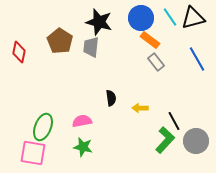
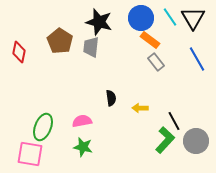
black triangle: rotated 45 degrees counterclockwise
pink square: moved 3 px left, 1 px down
